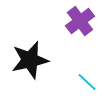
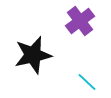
black star: moved 3 px right, 5 px up
